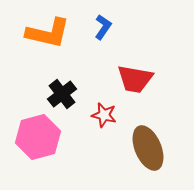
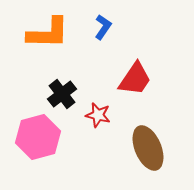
orange L-shape: rotated 12 degrees counterclockwise
red trapezoid: rotated 66 degrees counterclockwise
red star: moved 6 px left
